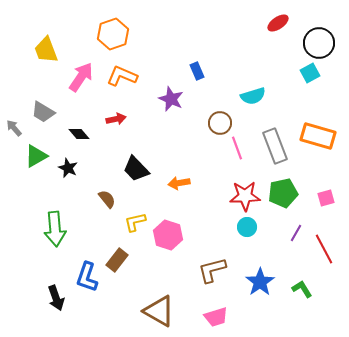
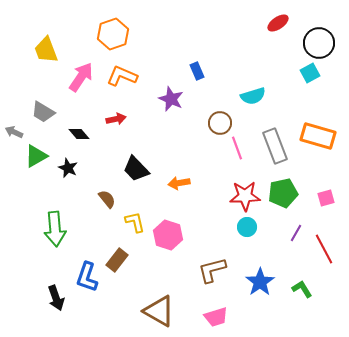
gray arrow: moved 4 px down; rotated 24 degrees counterclockwise
yellow L-shape: rotated 90 degrees clockwise
